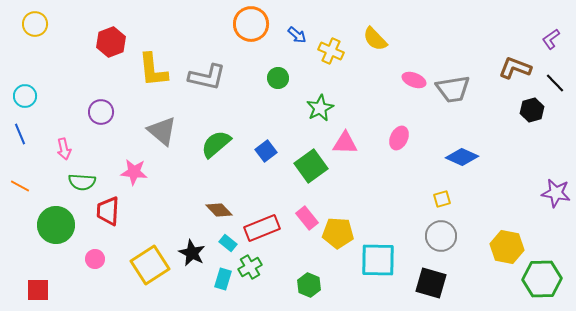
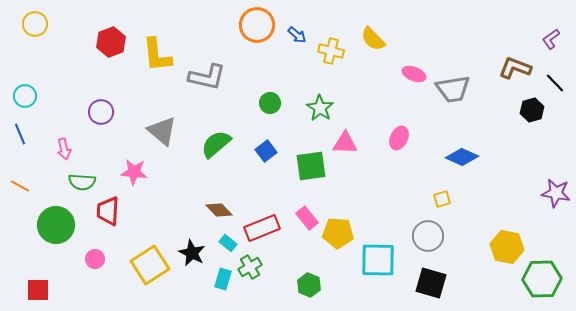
orange circle at (251, 24): moved 6 px right, 1 px down
yellow semicircle at (375, 39): moved 2 px left
yellow cross at (331, 51): rotated 10 degrees counterclockwise
yellow L-shape at (153, 70): moved 4 px right, 15 px up
green circle at (278, 78): moved 8 px left, 25 px down
pink ellipse at (414, 80): moved 6 px up
green star at (320, 108): rotated 12 degrees counterclockwise
green square at (311, 166): rotated 28 degrees clockwise
gray circle at (441, 236): moved 13 px left
